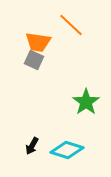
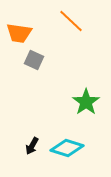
orange line: moved 4 px up
orange trapezoid: moved 19 px left, 9 px up
cyan diamond: moved 2 px up
